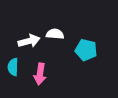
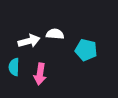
cyan semicircle: moved 1 px right
